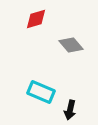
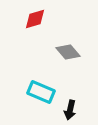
red diamond: moved 1 px left
gray diamond: moved 3 px left, 7 px down
